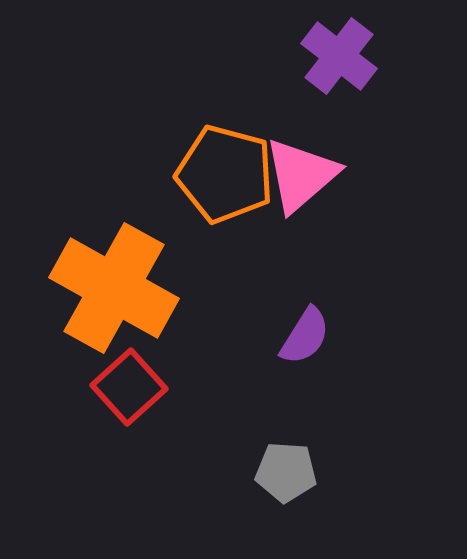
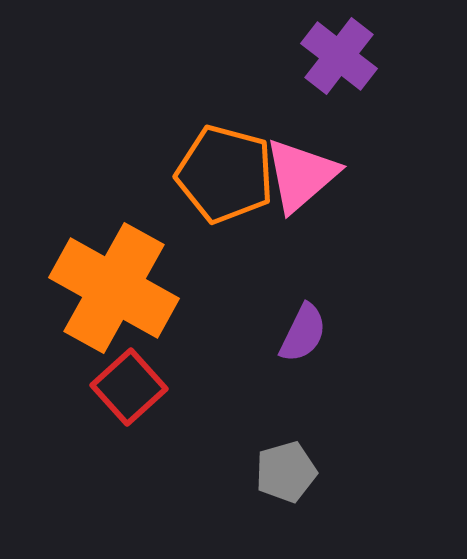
purple semicircle: moved 2 px left, 3 px up; rotated 6 degrees counterclockwise
gray pentagon: rotated 20 degrees counterclockwise
